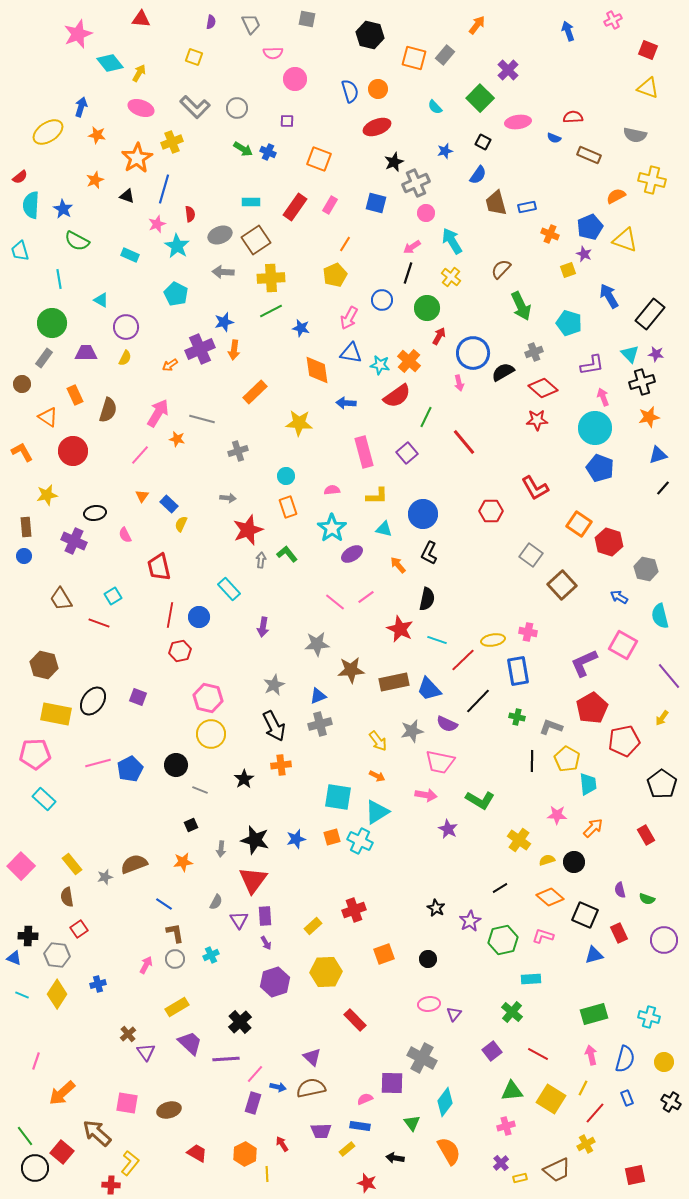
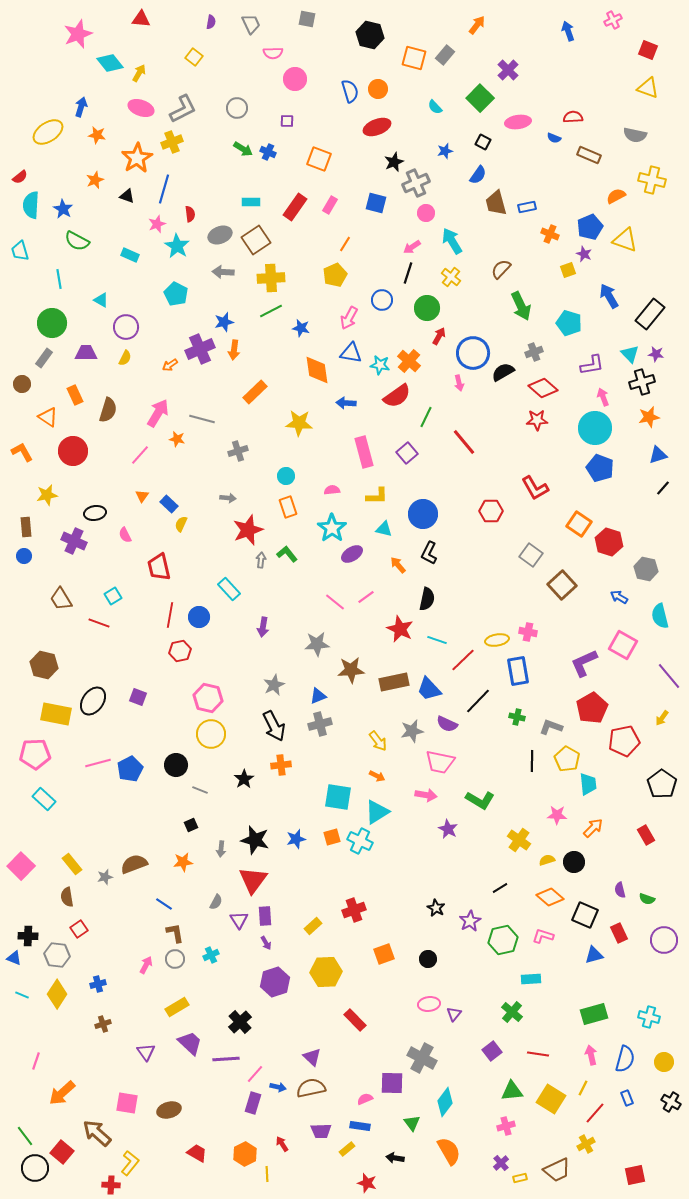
yellow square at (194, 57): rotated 18 degrees clockwise
gray L-shape at (195, 107): moved 12 px left, 2 px down; rotated 72 degrees counterclockwise
yellow ellipse at (493, 640): moved 4 px right
brown cross at (128, 1034): moved 25 px left, 10 px up; rotated 21 degrees clockwise
red line at (538, 1054): rotated 20 degrees counterclockwise
